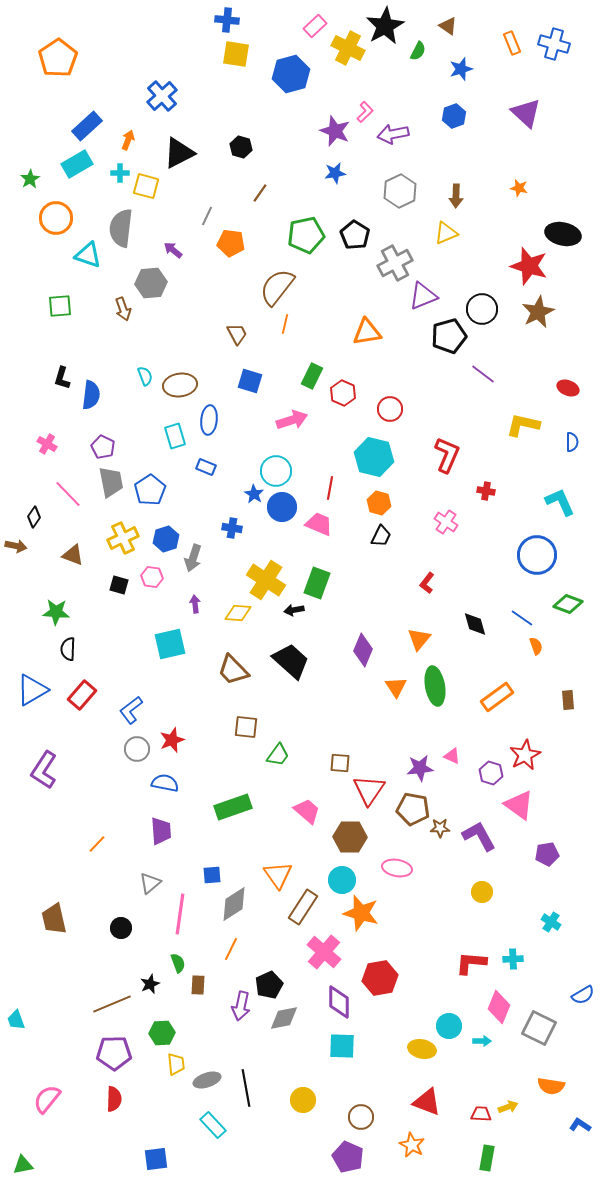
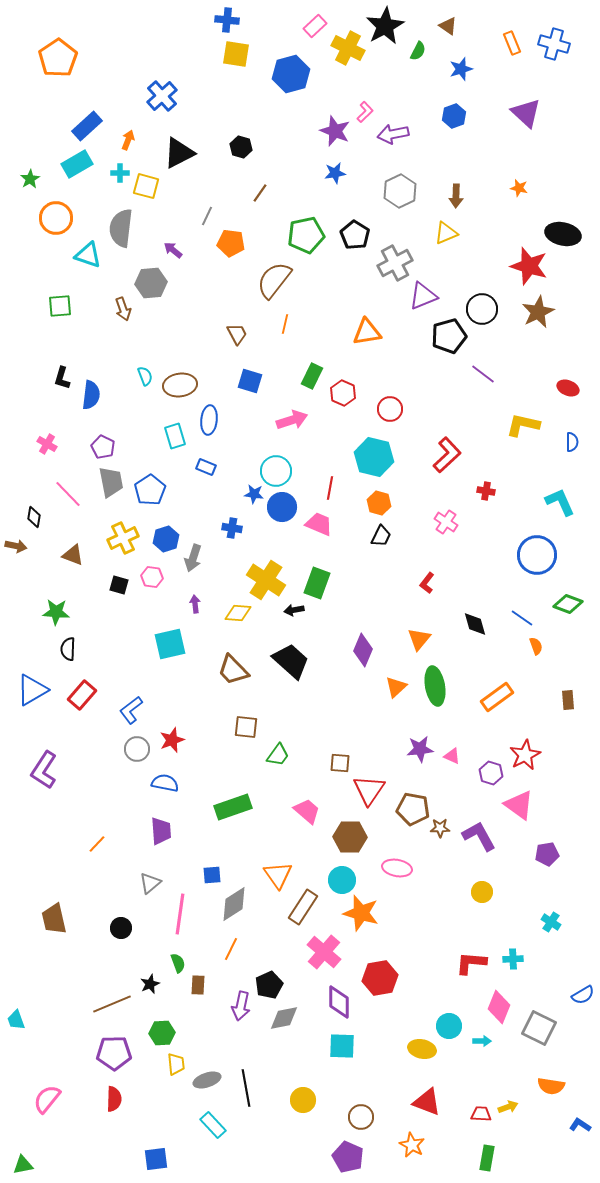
brown semicircle at (277, 287): moved 3 px left, 7 px up
red L-shape at (447, 455): rotated 24 degrees clockwise
blue star at (254, 494): rotated 24 degrees counterclockwise
black diamond at (34, 517): rotated 25 degrees counterclockwise
orange triangle at (396, 687): rotated 20 degrees clockwise
purple star at (420, 768): moved 19 px up
